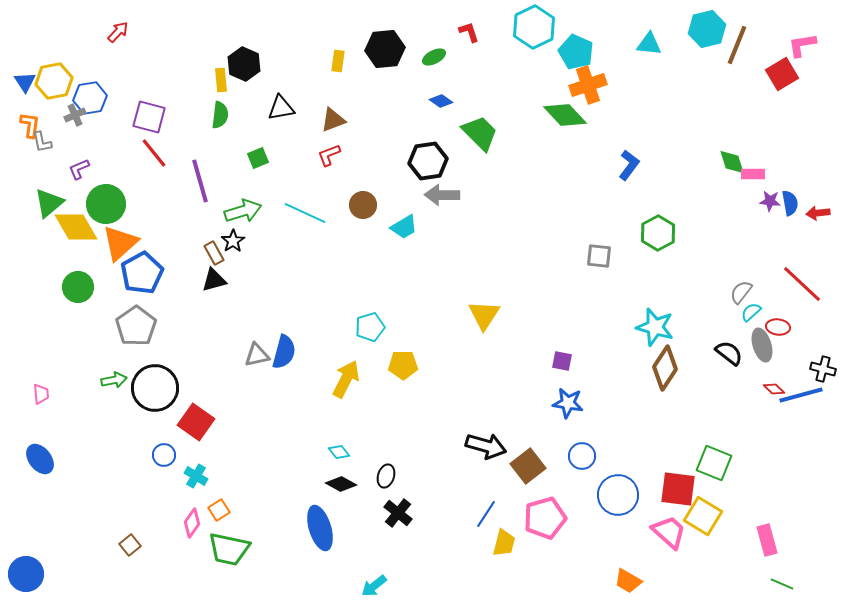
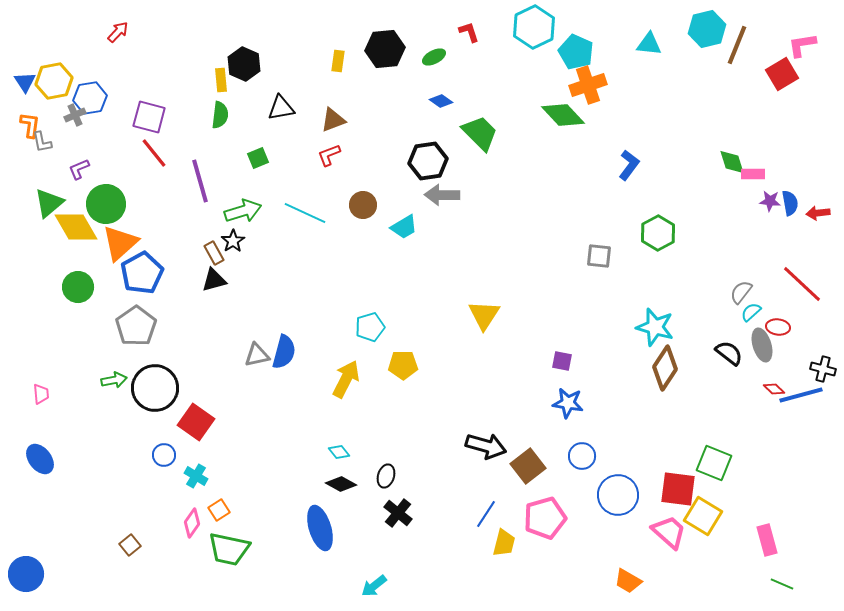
green diamond at (565, 115): moved 2 px left
